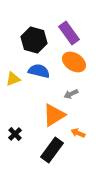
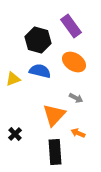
purple rectangle: moved 2 px right, 7 px up
black hexagon: moved 4 px right
blue semicircle: moved 1 px right
gray arrow: moved 5 px right, 4 px down; rotated 128 degrees counterclockwise
orange triangle: rotated 15 degrees counterclockwise
black rectangle: moved 3 px right, 2 px down; rotated 40 degrees counterclockwise
